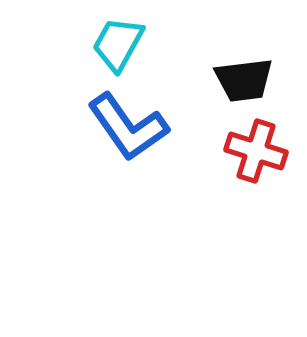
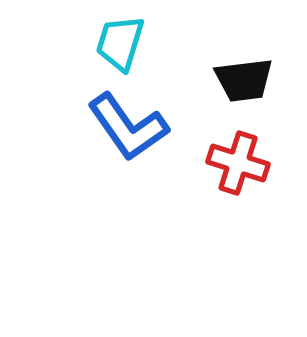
cyan trapezoid: moved 2 px right, 1 px up; rotated 12 degrees counterclockwise
red cross: moved 18 px left, 12 px down
